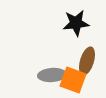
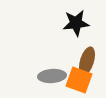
gray ellipse: moved 1 px down
orange square: moved 6 px right
